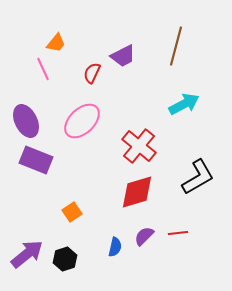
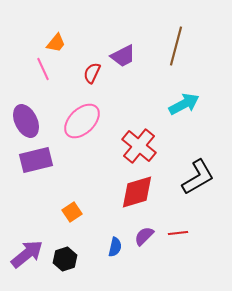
purple rectangle: rotated 36 degrees counterclockwise
